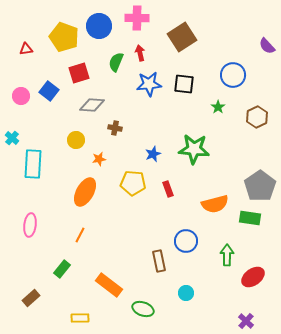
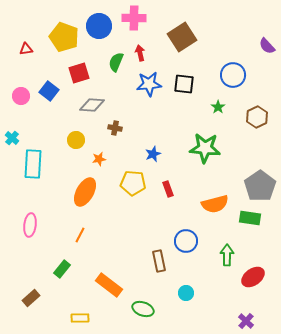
pink cross at (137, 18): moved 3 px left
green star at (194, 149): moved 11 px right, 1 px up
